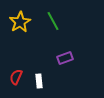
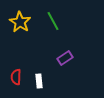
yellow star: rotated 10 degrees counterclockwise
purple rectangle: rotated 14 degrees counterclockwise
red semicircle: rotated 21 degrees counterclockwise
